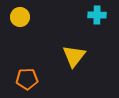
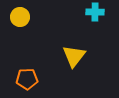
cyan cross: moved 2 px left, 3 px up
